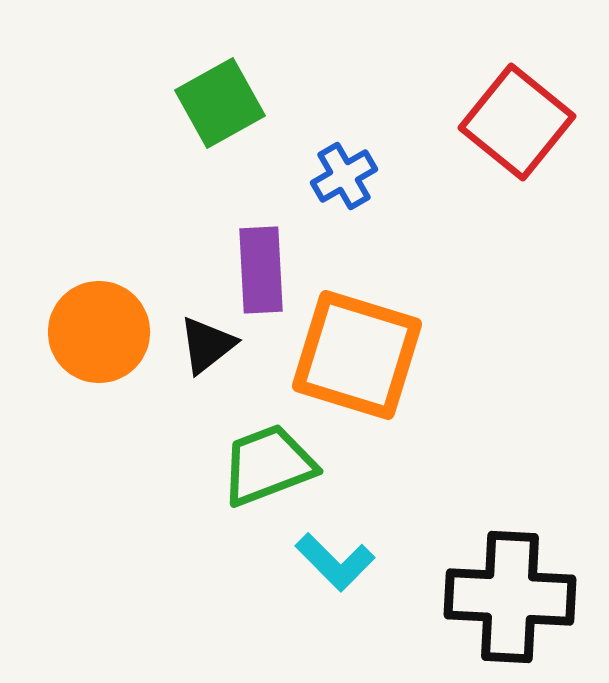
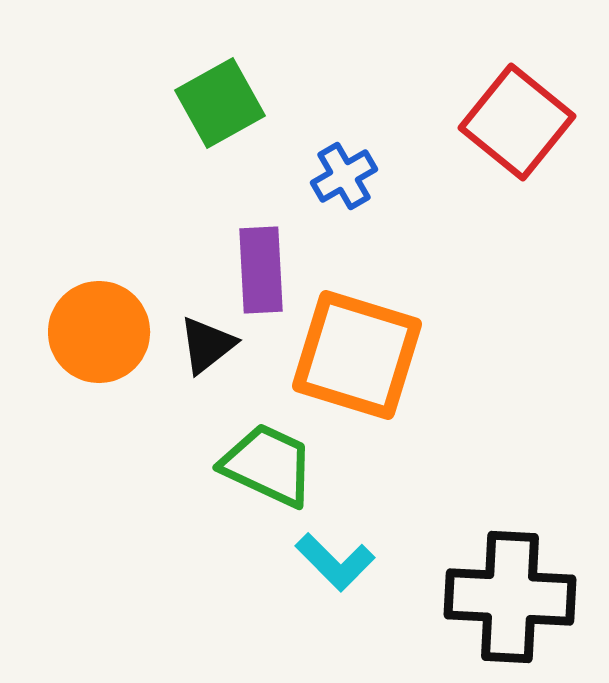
green trapezoid: rotated 46 degrees clockwise
